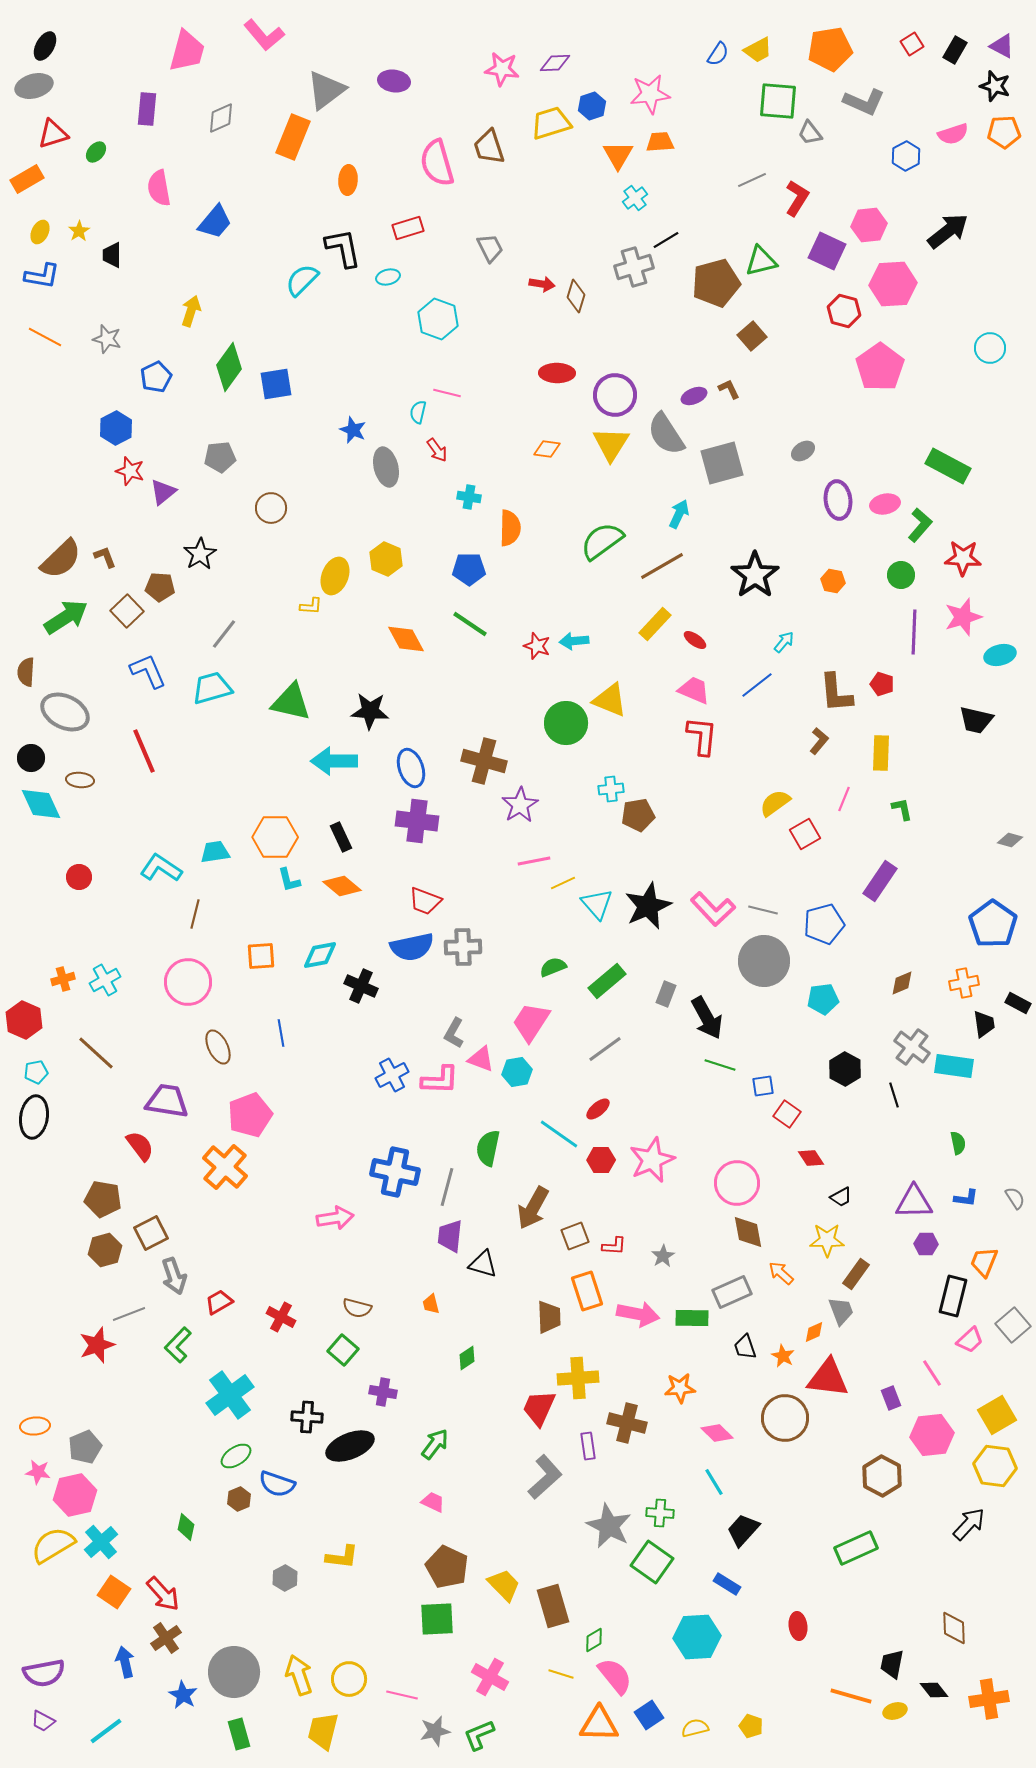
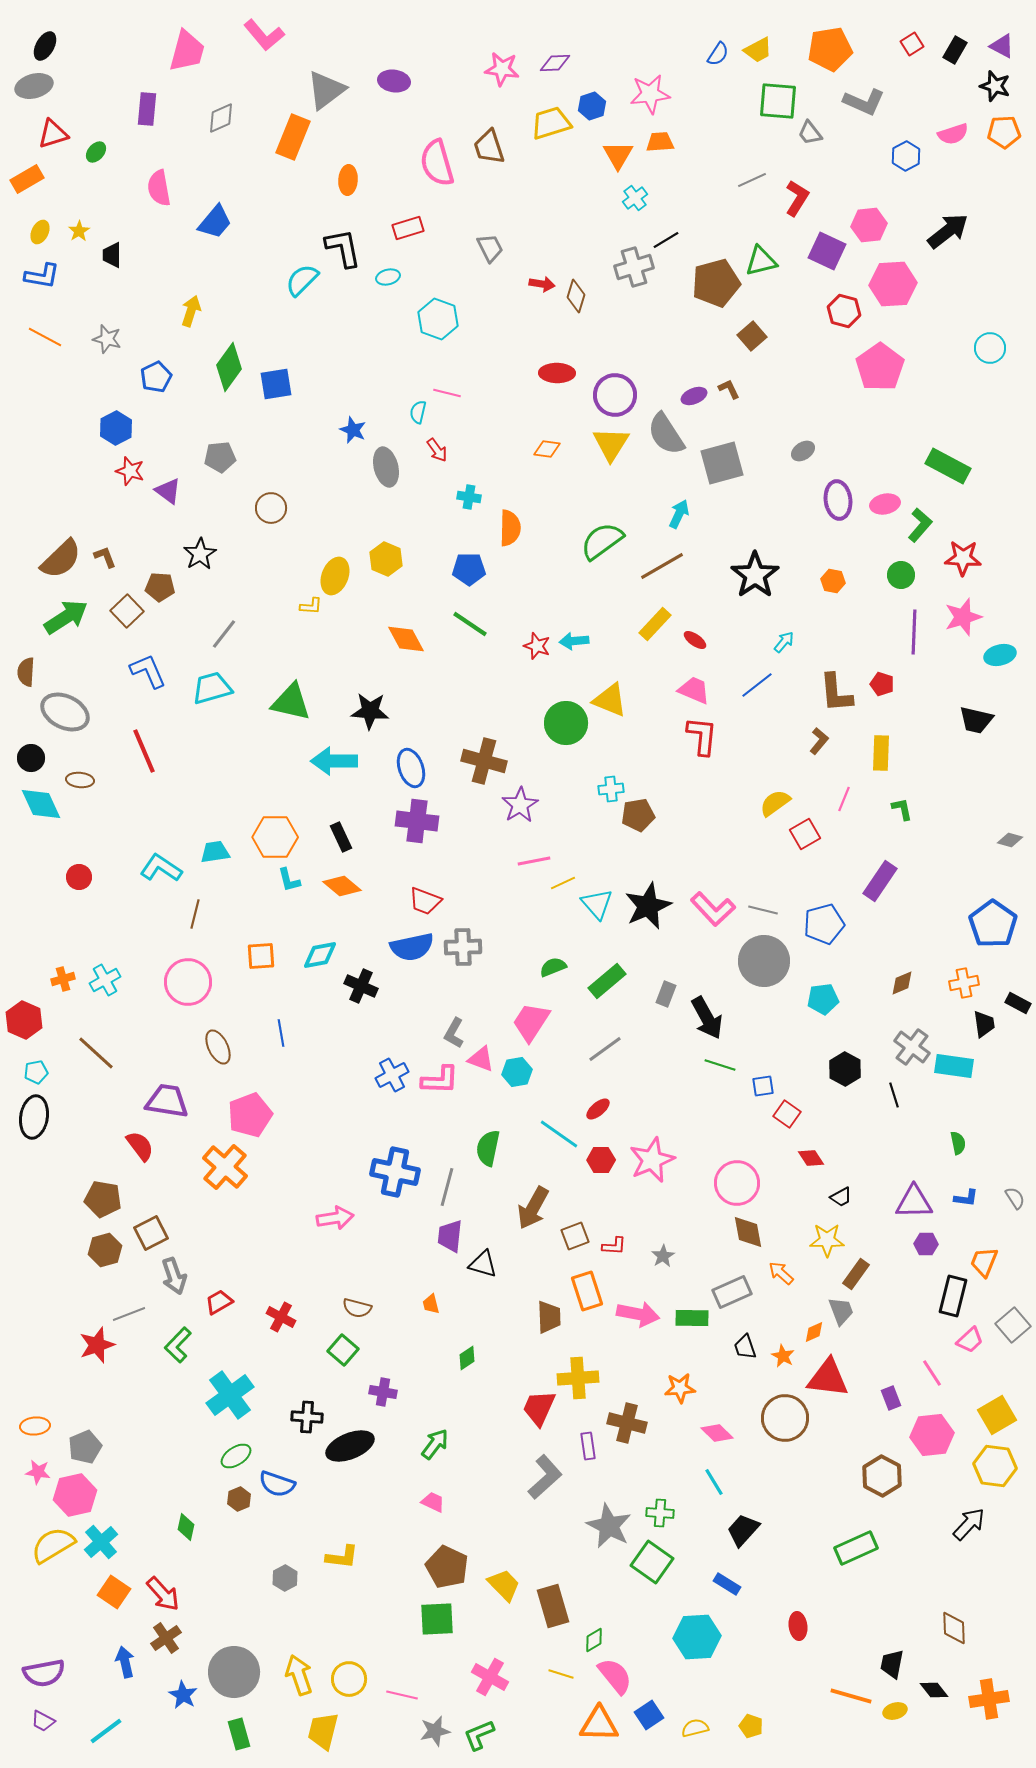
purple triangle at (163, 492): moved 5 px right, 1 px up; rotated 44 degrees counterclockwise
